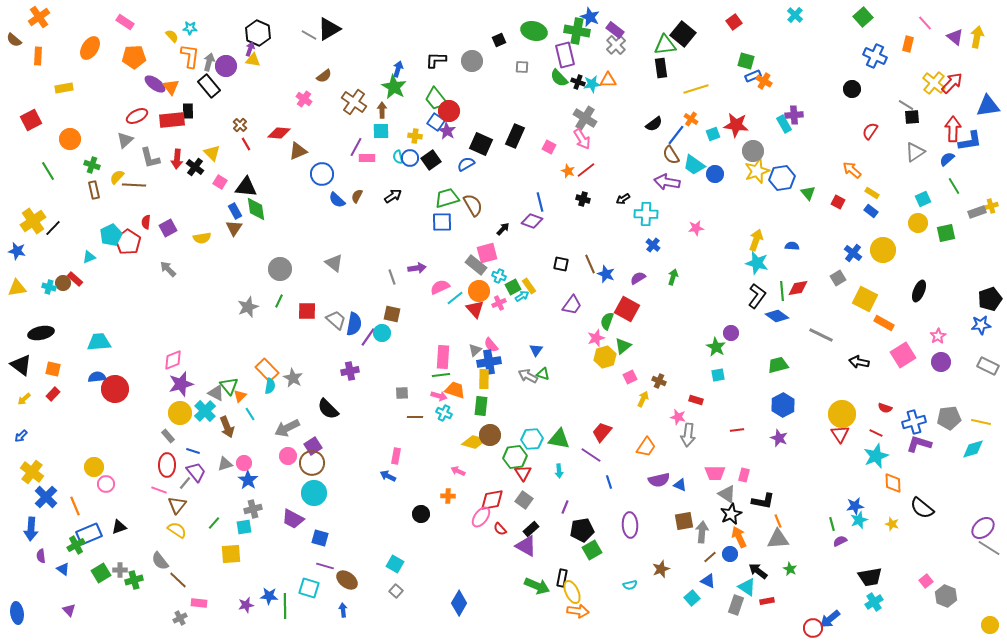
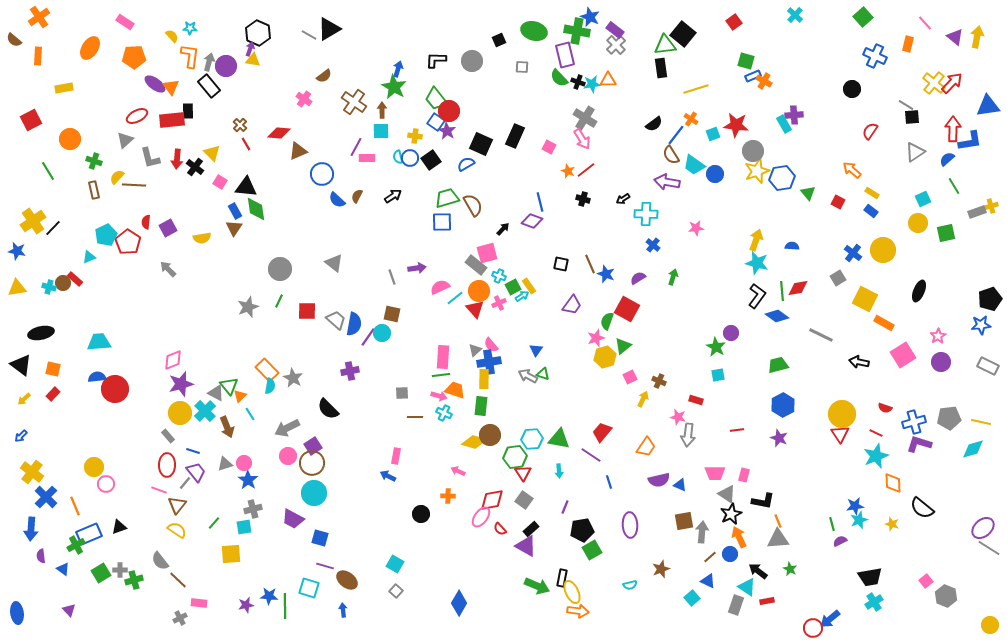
green cross at (92, 165): moved 2 px right, 4 px up
cyan pentagon at (111, 235): moved 5 px left
